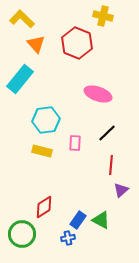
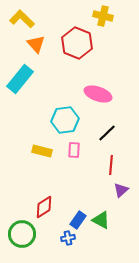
cyan hexagon: moved 19 px right
pink rectangle: moved 1 px left, 7 px down
